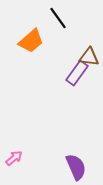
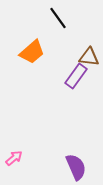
orange trapezoid: moved 1 px right, 11 px down
purple rectangle: moved 1 px left, 3 px down
